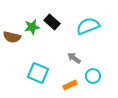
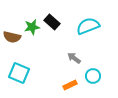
cyan square: moved 19 px left
